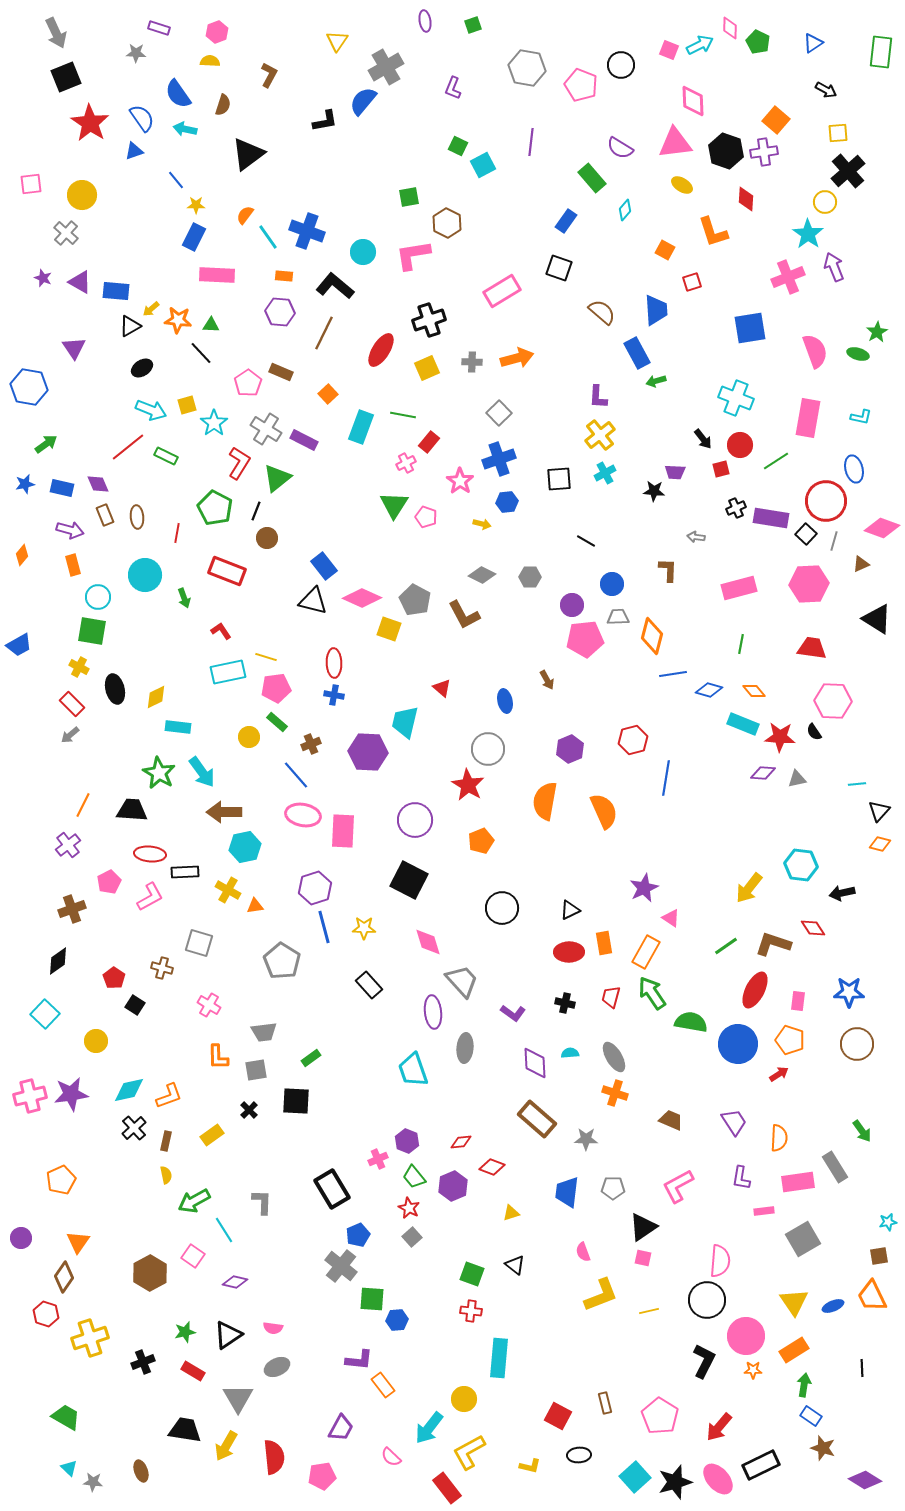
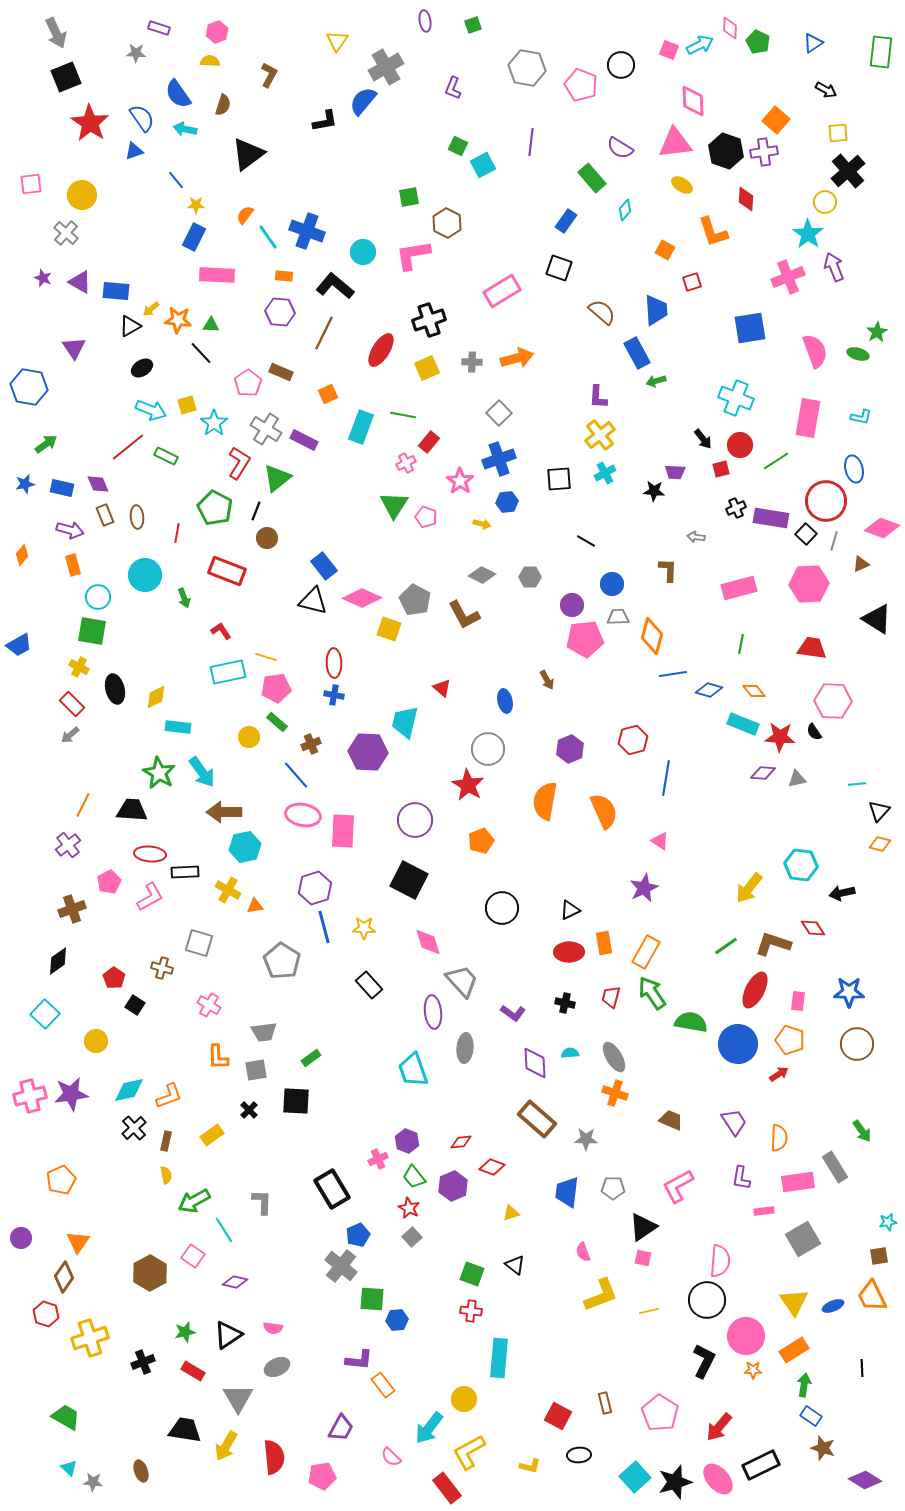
orange square at (328, 394): rotated 18 degrees clockwise
pink triangle at (671, 918): moved 11 px left, 77 px up
pink pentagon at (660, 1416): moved 3 px up
